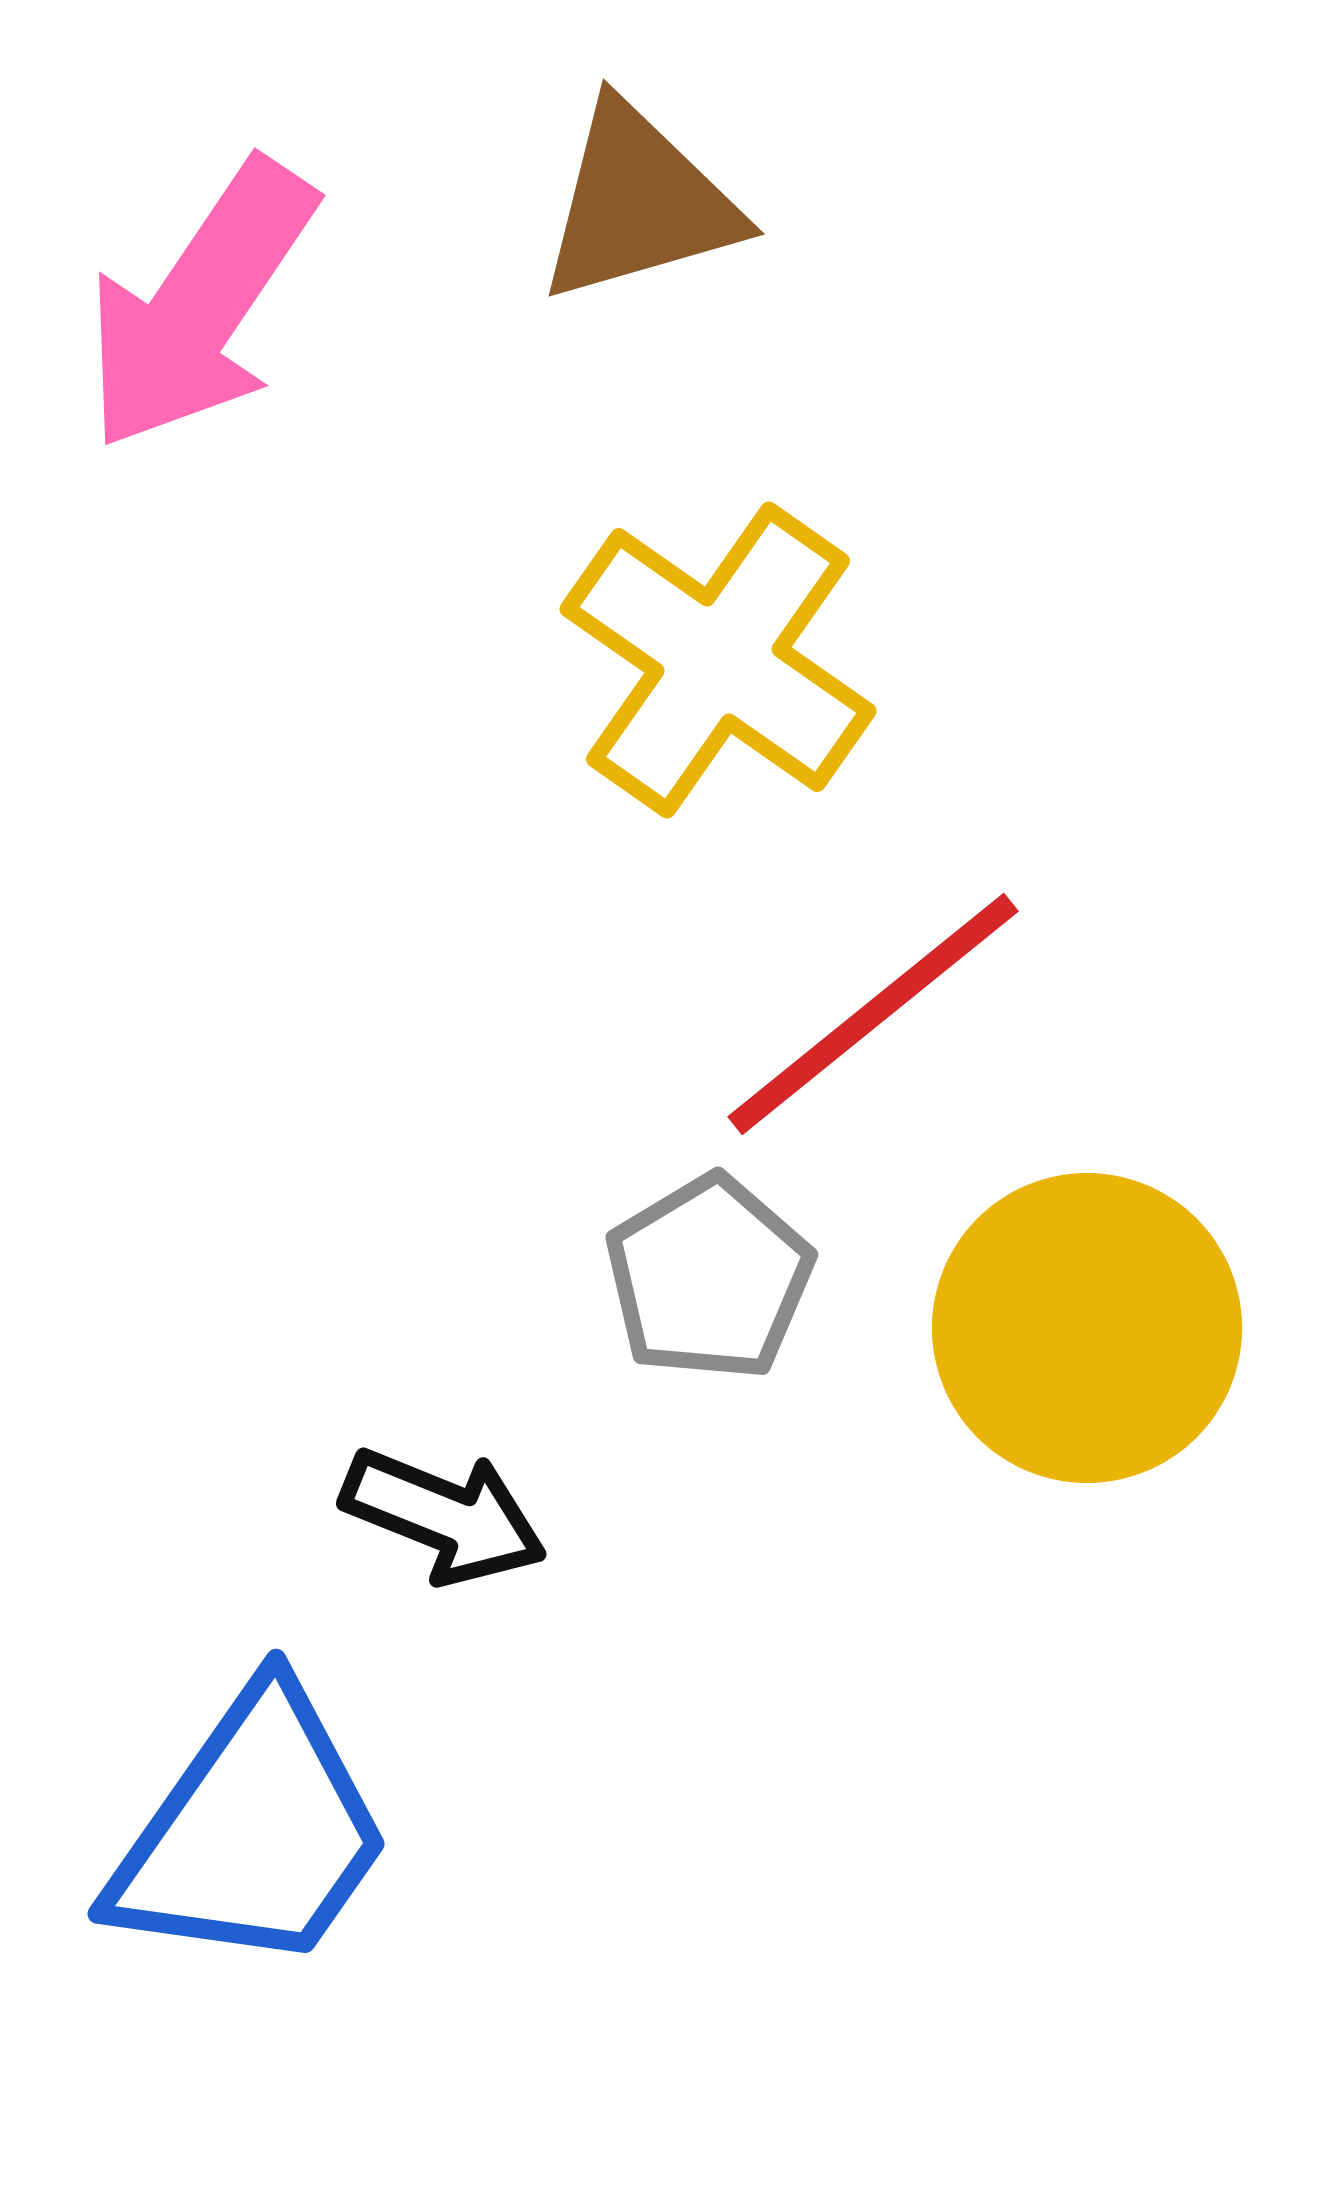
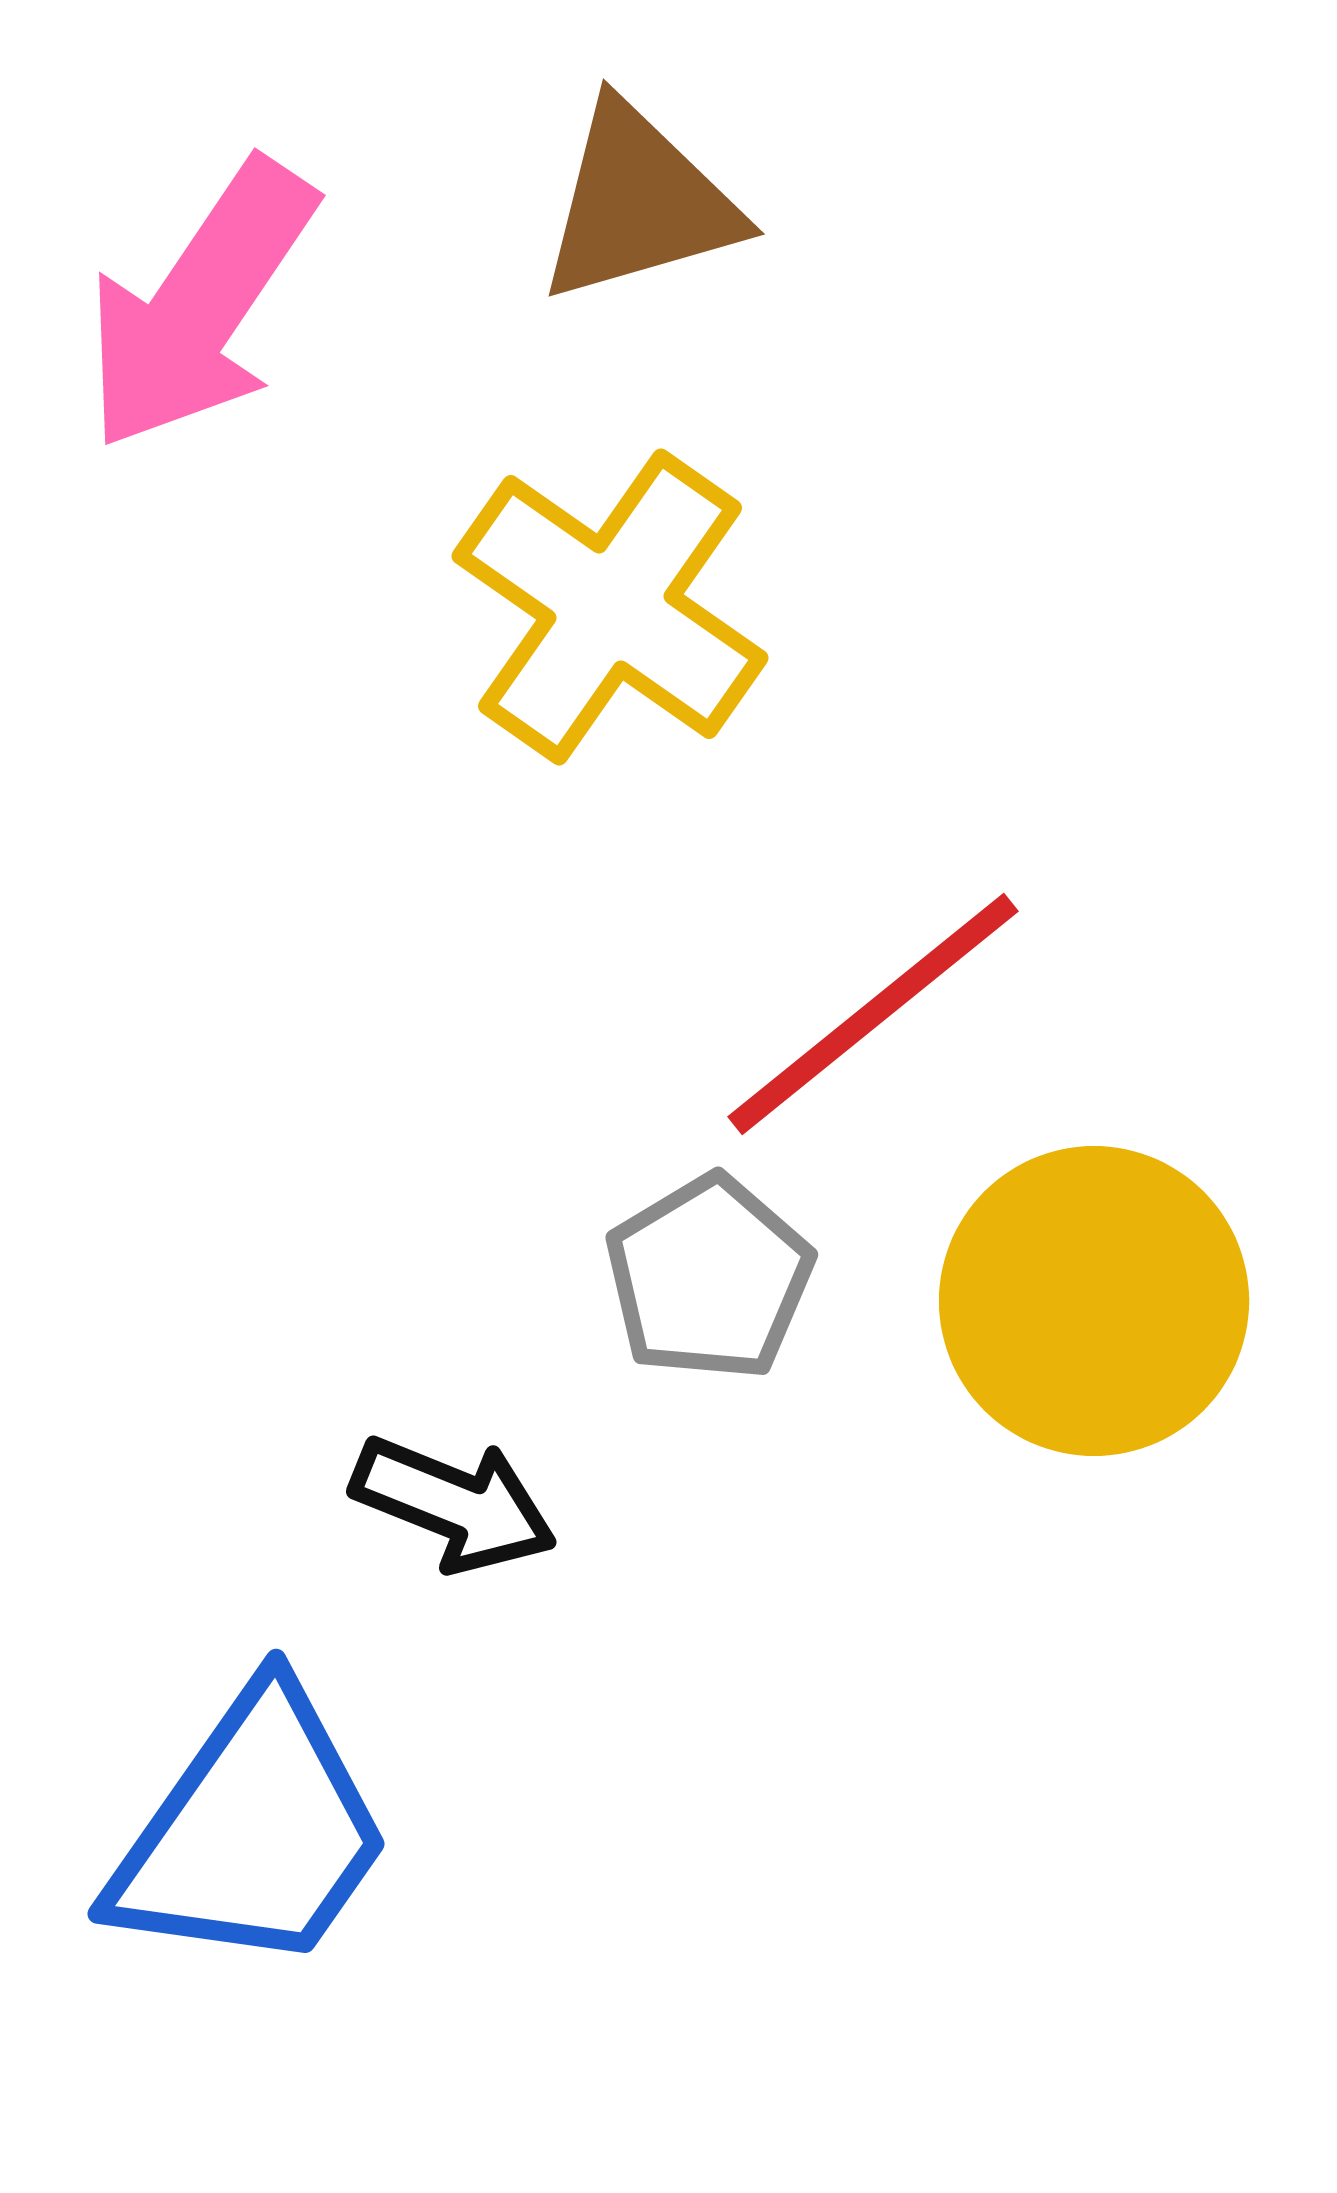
yellow cross: moved 108 px left, 53 px up
yellow circle: moved 7 px right, 27 px up
black arrow: moved 10 px right, 12 px up
